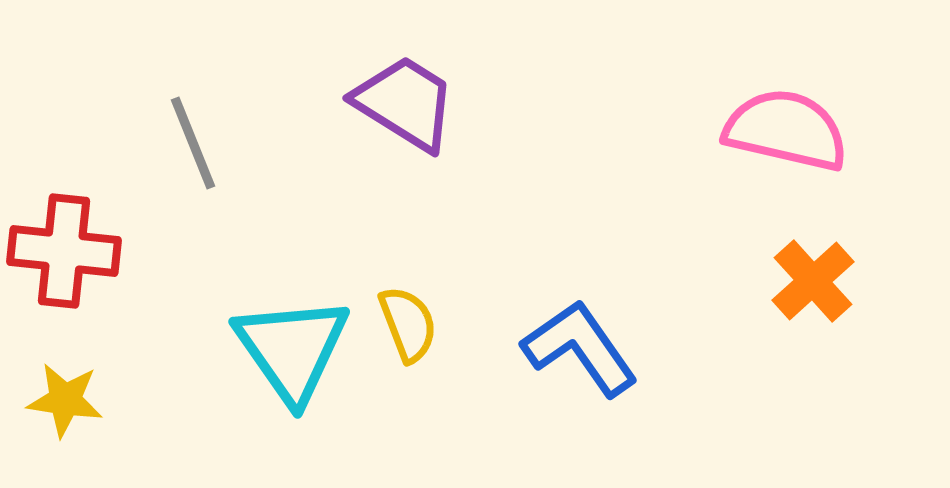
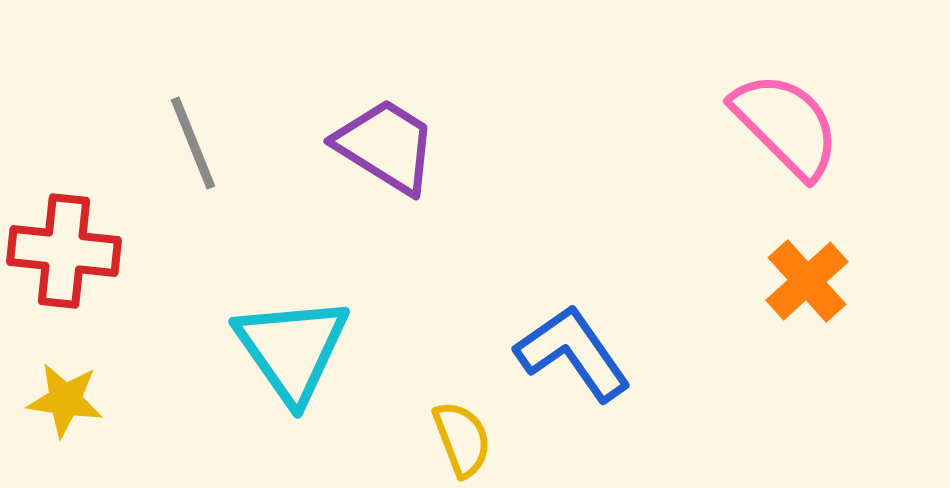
purple trapezoid: moved 19 px left, 43 px down
pink semicircle: moved 5 px up; rotated 32 degrees clockwise
orange cross: moved 6 px left
yellow semicircle: moved 54 px right, 115 px down
blue L-shape: moved 7 px left, 5 px down
